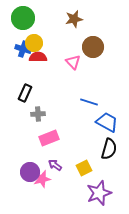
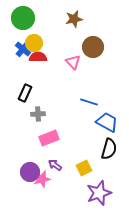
blue cross: rotated 21 degrees clockwise
